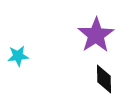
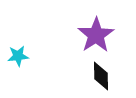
black diamond: moved 3 px left, 3 px up
